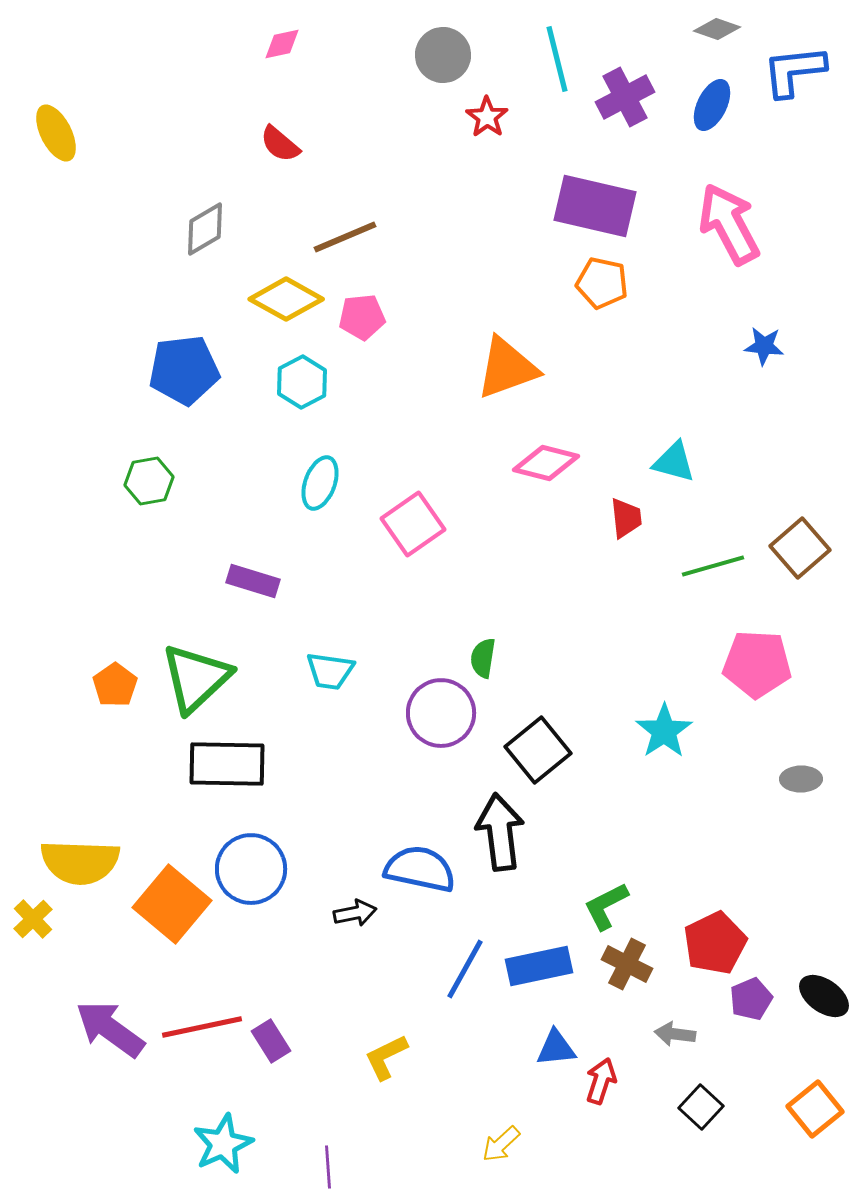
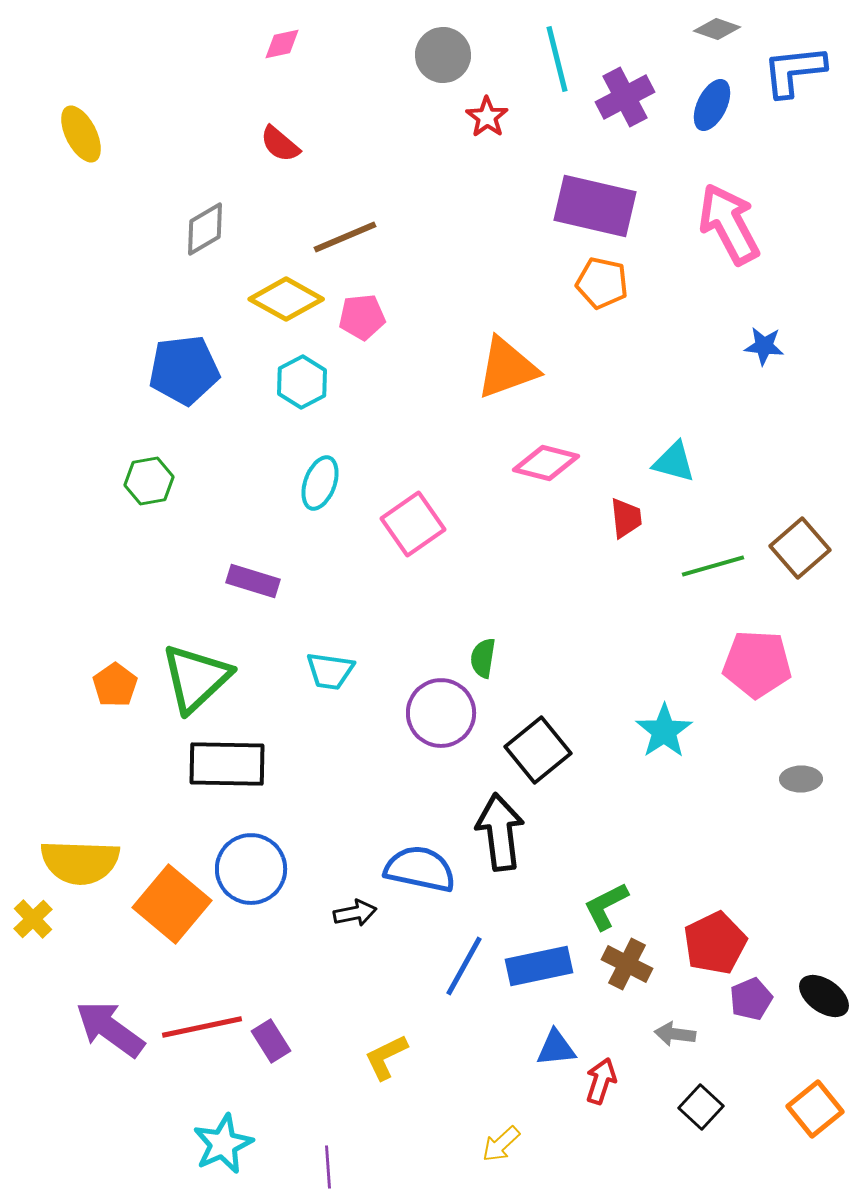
yellow ellipse at (56, 133): moved 25 px right, 1 px down
blue line at (465, 969): moved 1 px left, 3 px up
